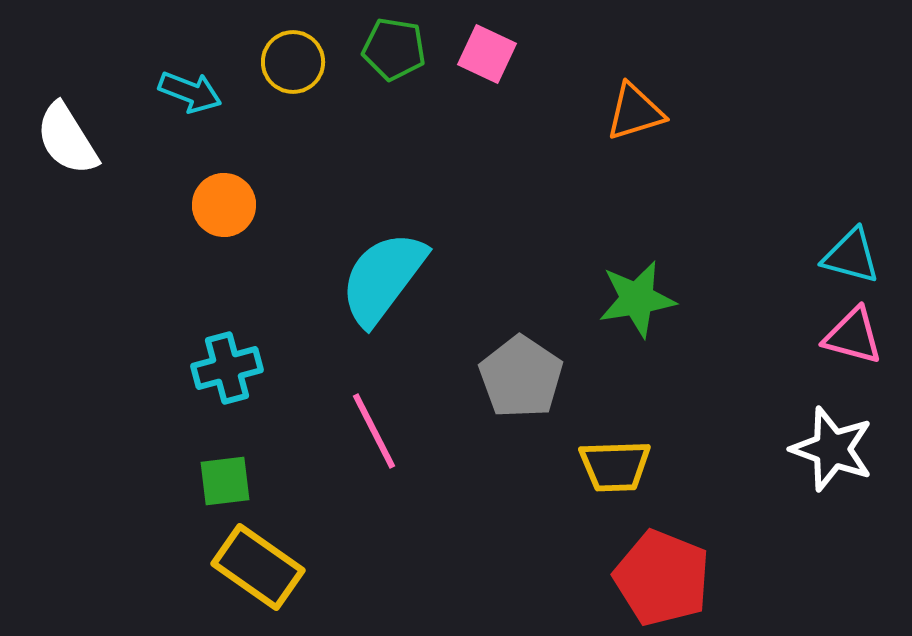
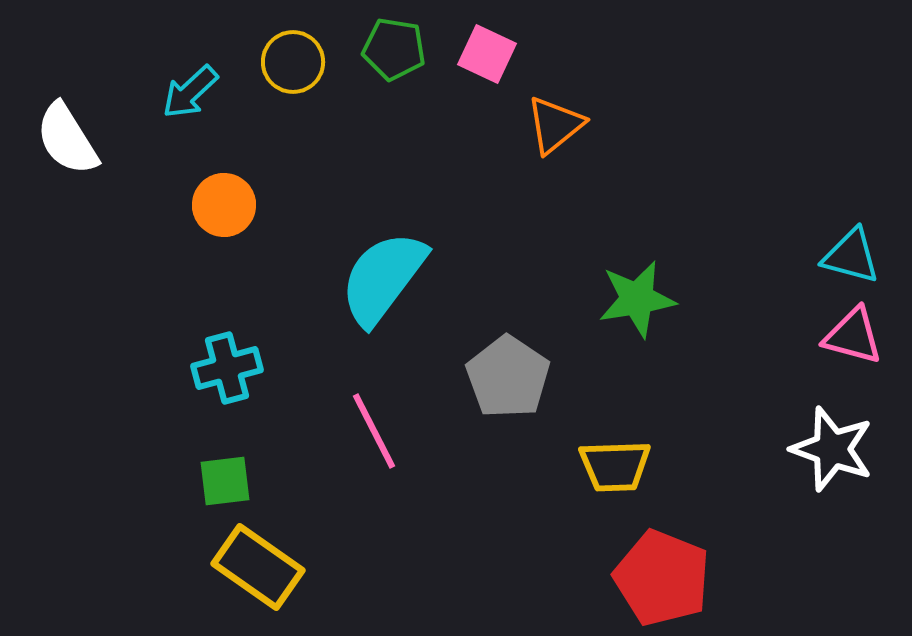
cyan arrow: rotated 116 degrees clockwise
orange triangle: moved 80 px left, 13 px down; rotated 22 degrees counterclockwise
gray pentagon: moved 13 px left
